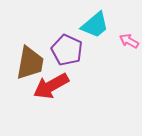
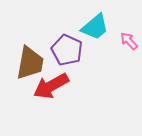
cyan trapezoid: moved 2 px down
pink arrow: rotated 18 degrees clockwise
